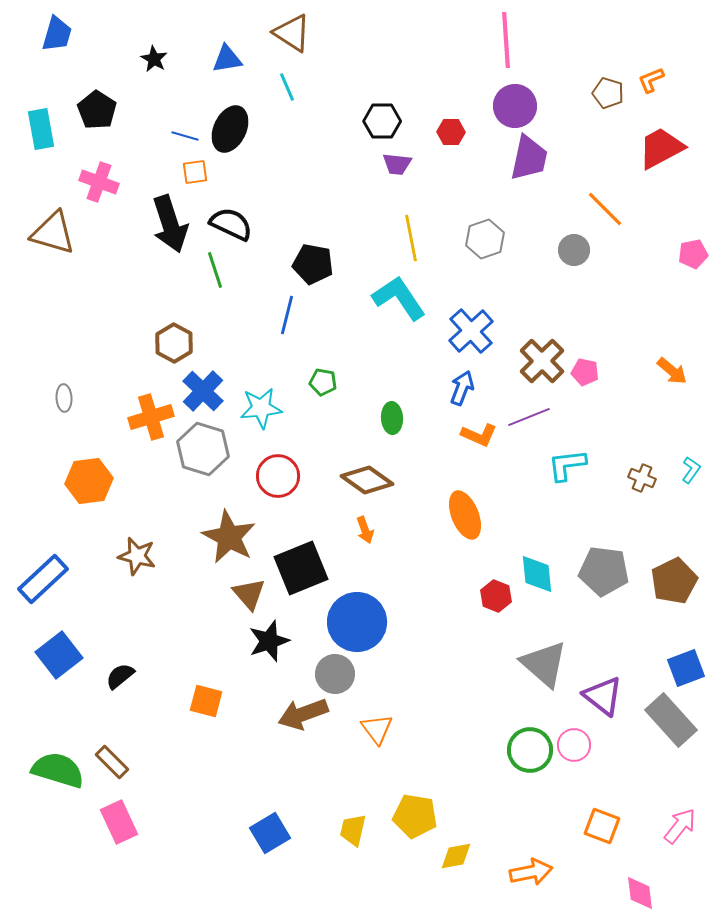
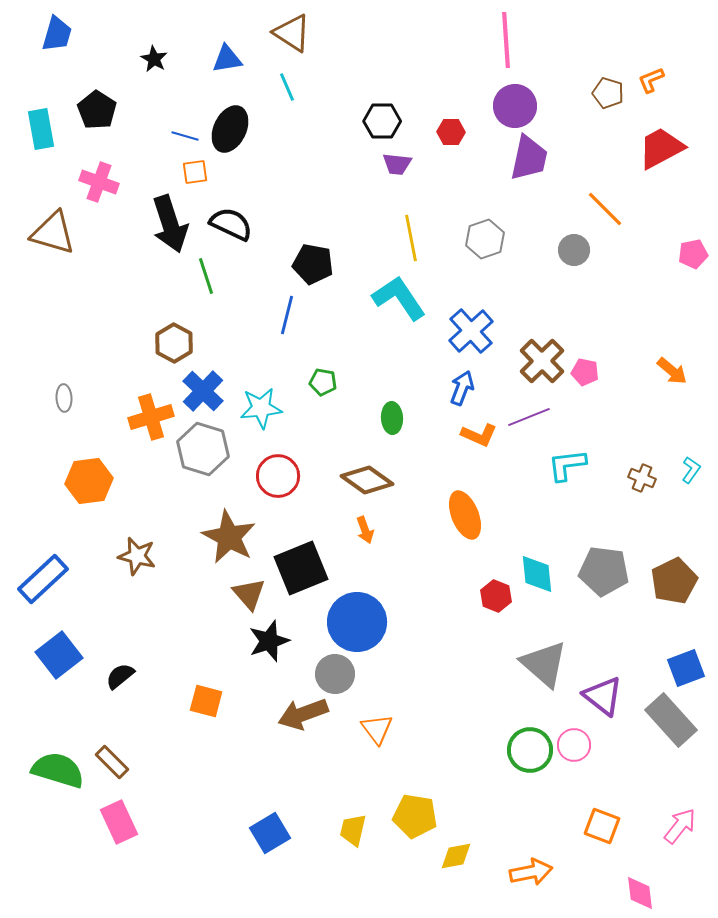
green line at (215, 270): moved 9 px left, 6 px down
